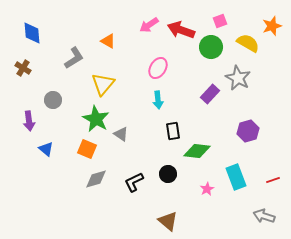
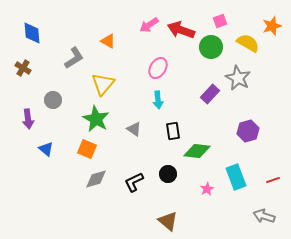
purple arrow: moved 1 px left, 2 px up
gray triangle: moved 13 px right, 5 px up
